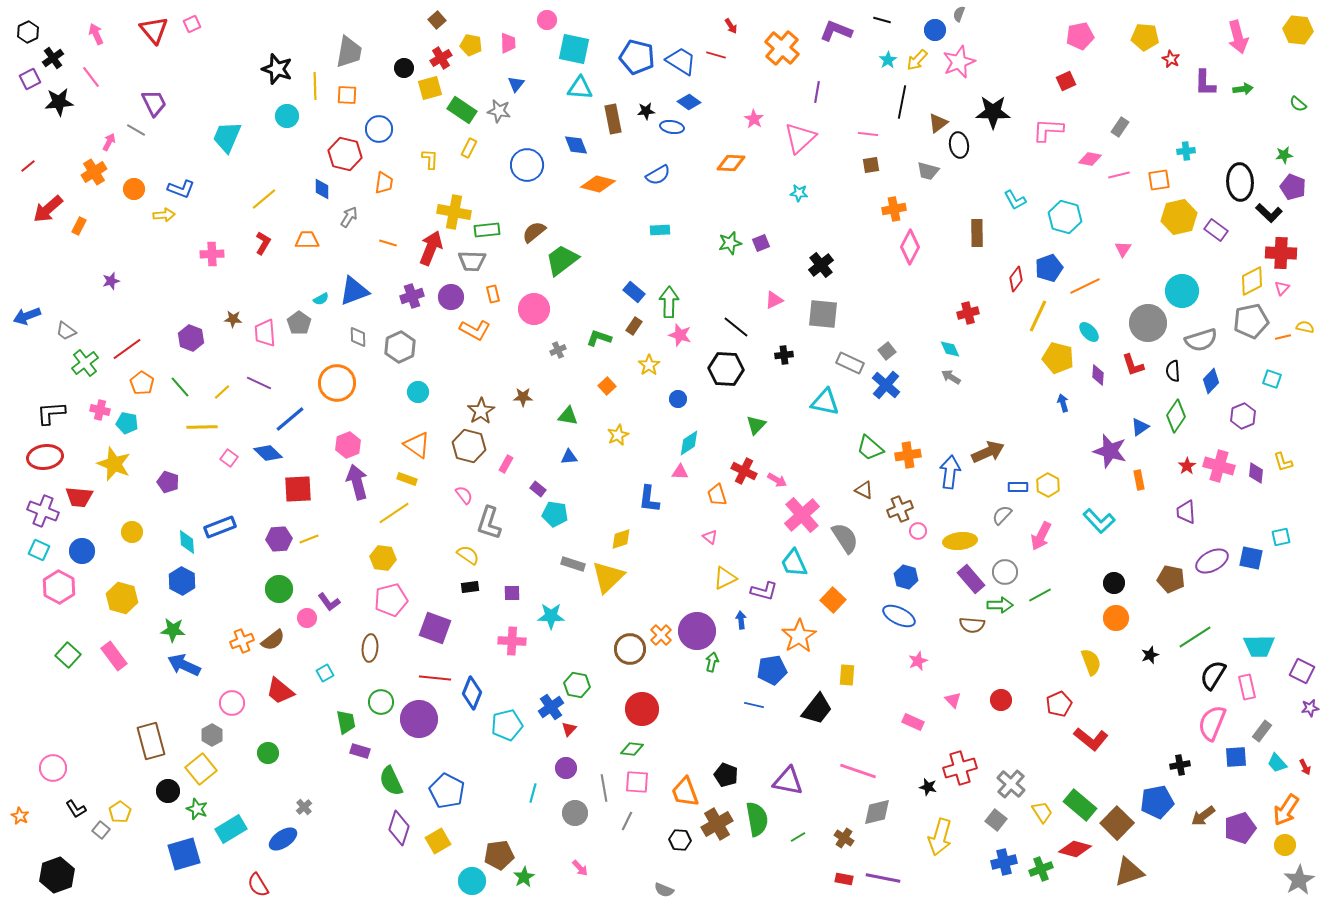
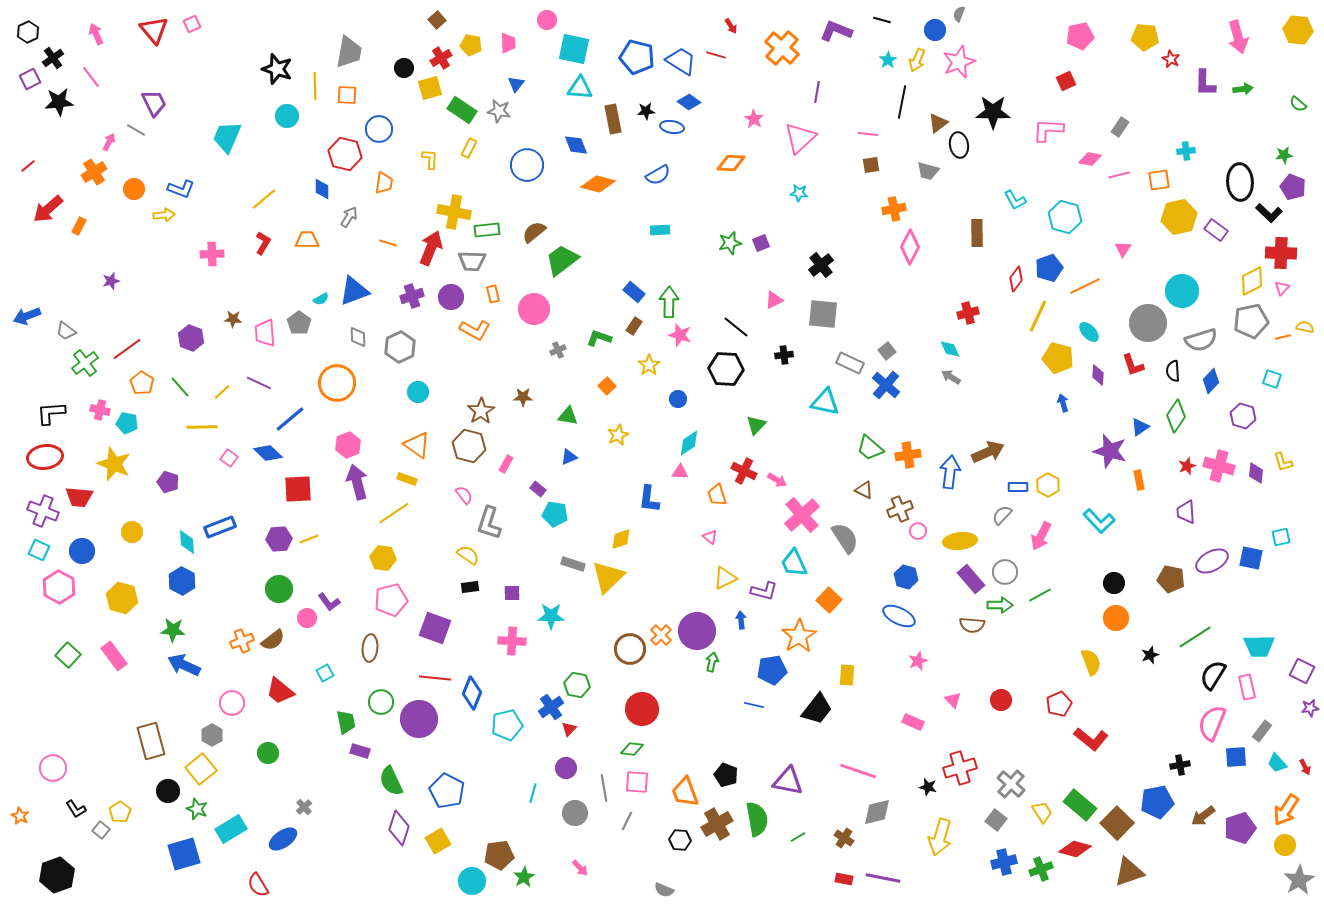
yellow arrow at (917, 60): rotated 20 degrees counterclockwise
purple hexagon at (1243, 416): rotated 20 degrees counterclockwise
blue triangle at (569, 457): rotated 18 degrees counterclockwise
red star at (1187, 466): rotated 12 degrees clockwise
orange square at (833, 600): moved 4 px left
